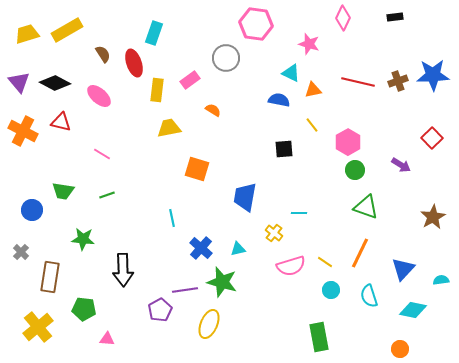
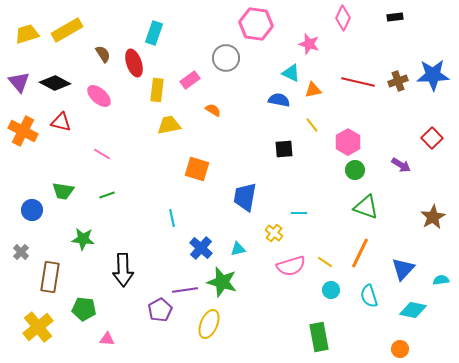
yellow trapezoid at (169, 128): moved 3 px up
